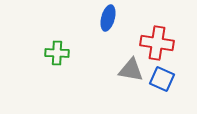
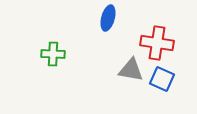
green cross: moved 4 px left, 1 px down
